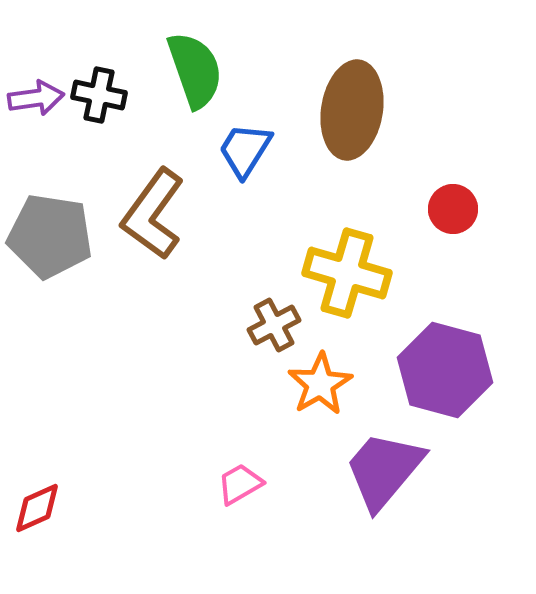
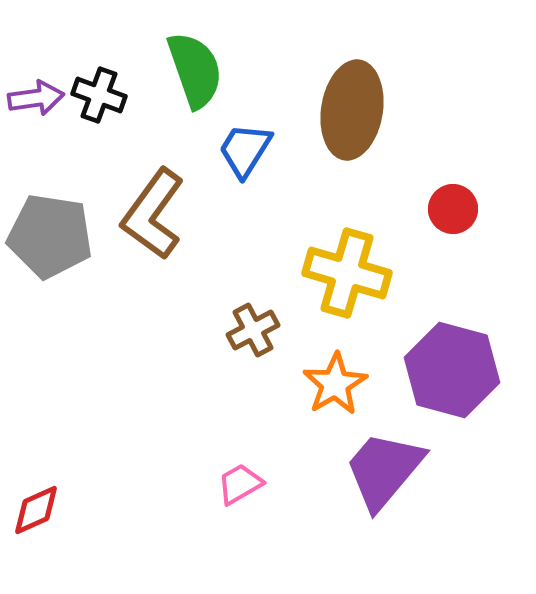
black cross: rotated 8 degrees clockwise
brown cross: moved 21 px left, 5 px down
purple hexagon: moved 7 px right
orange star: moved 15 px right
red diamond: moved 1 px left, 2 px down
